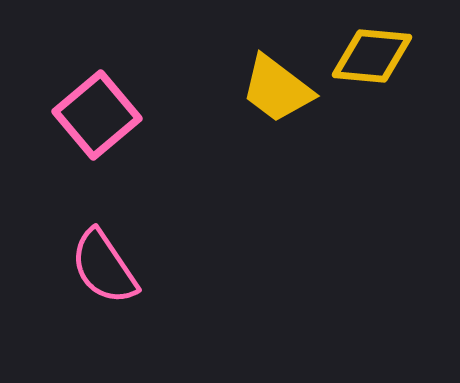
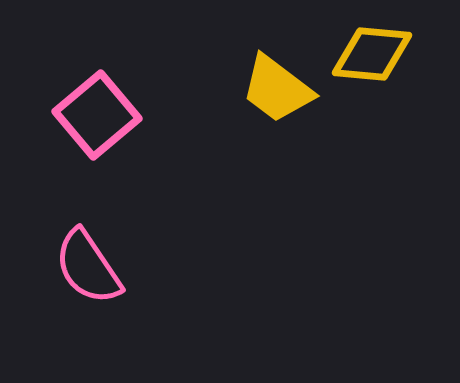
yellow diamond: moved 2 px up
pink semicircle: moved 16 px left
